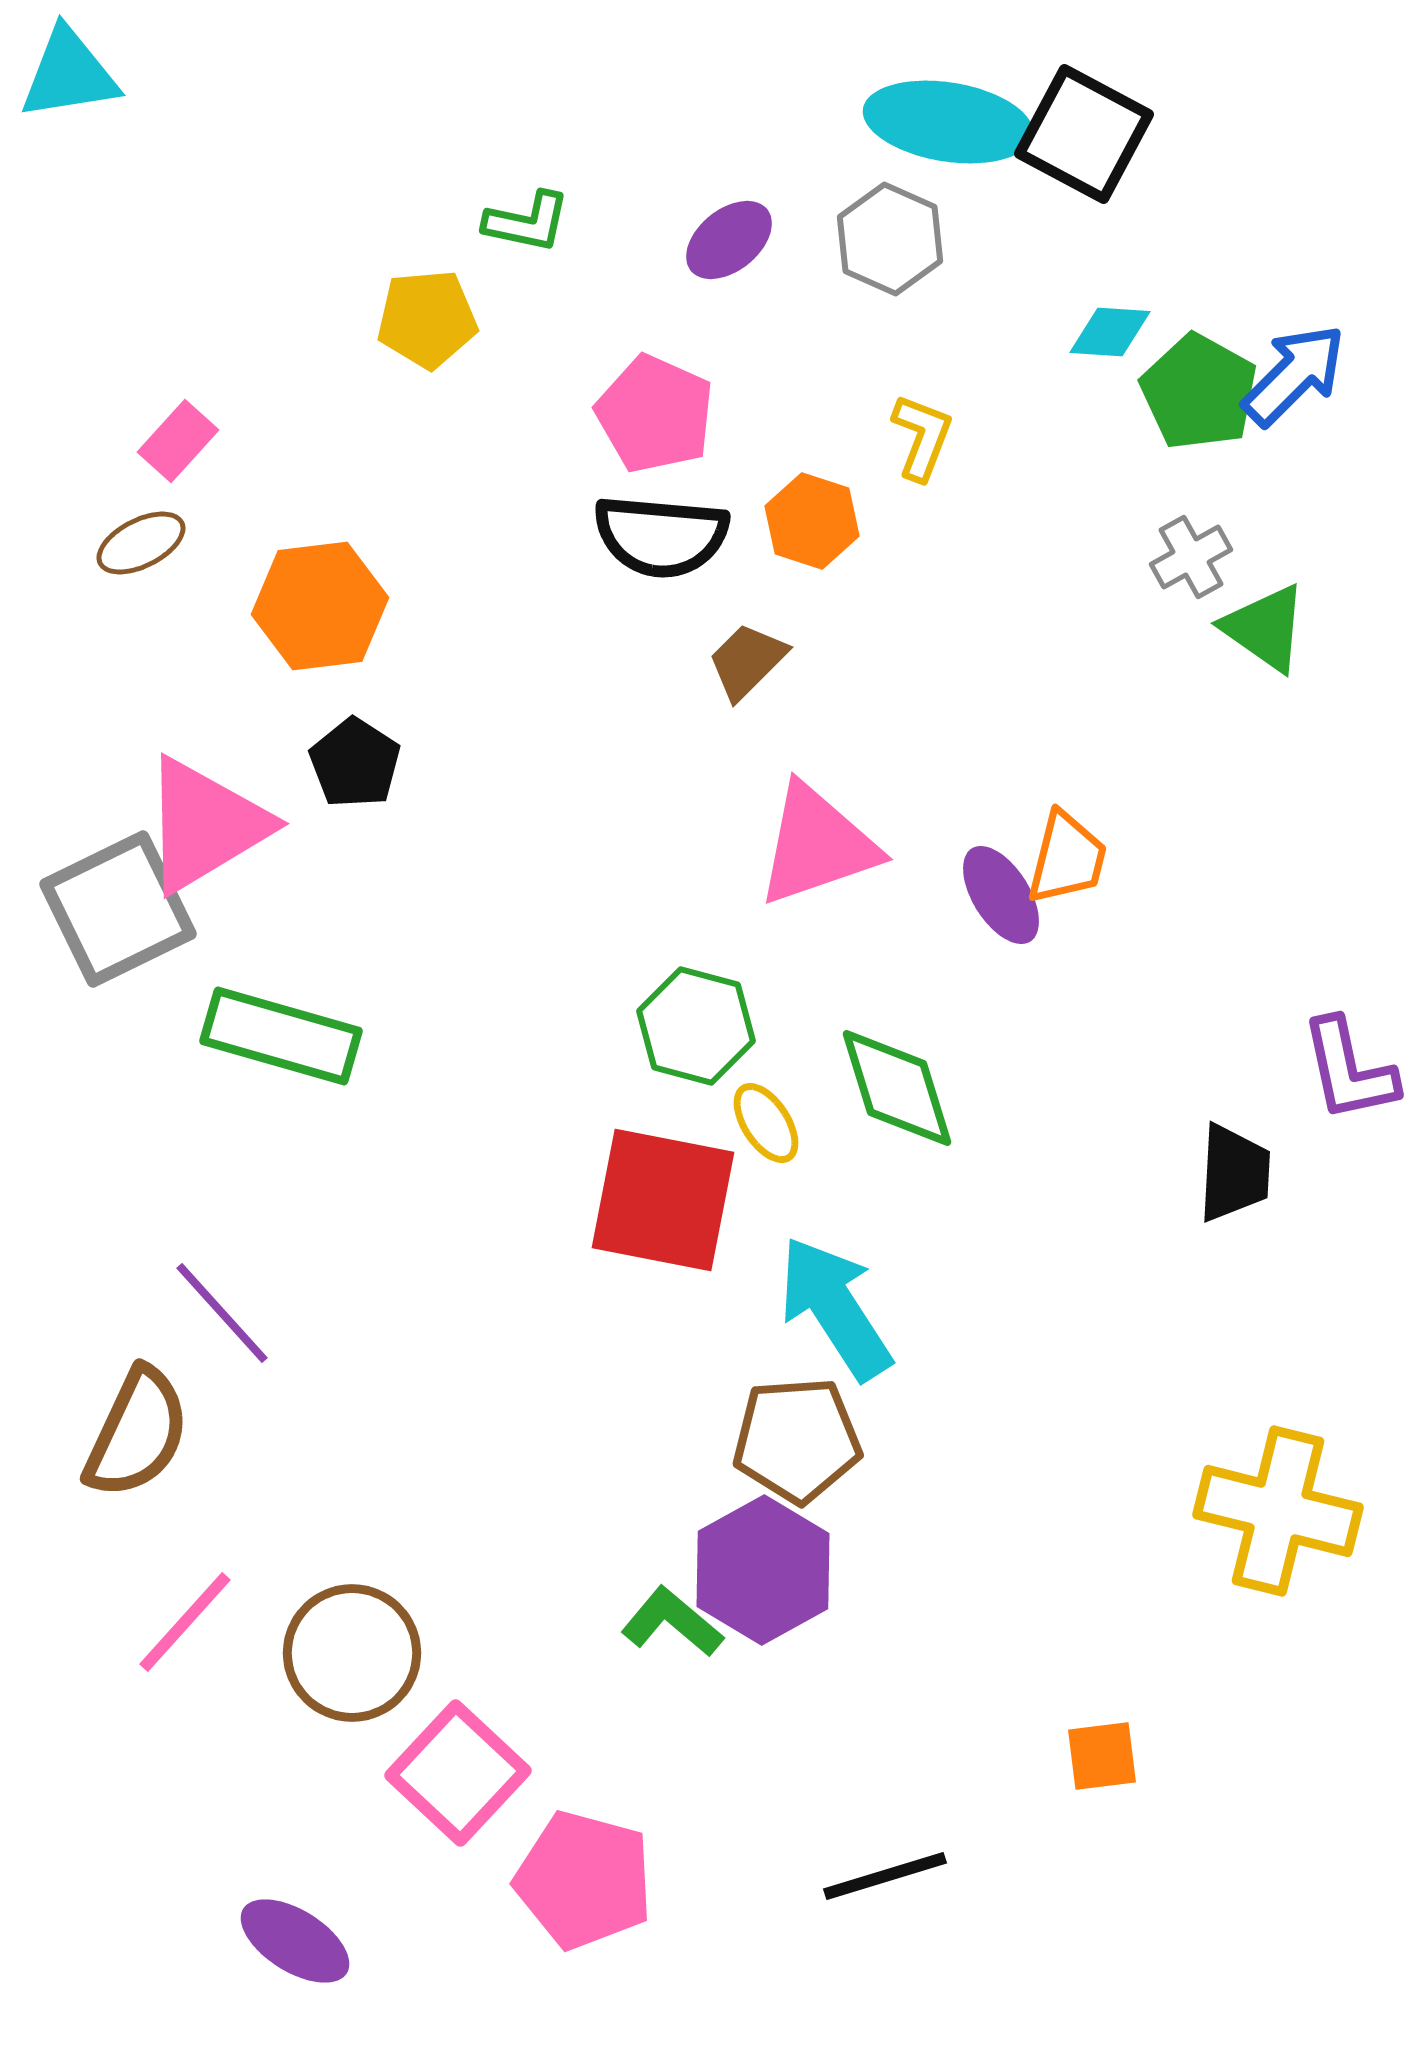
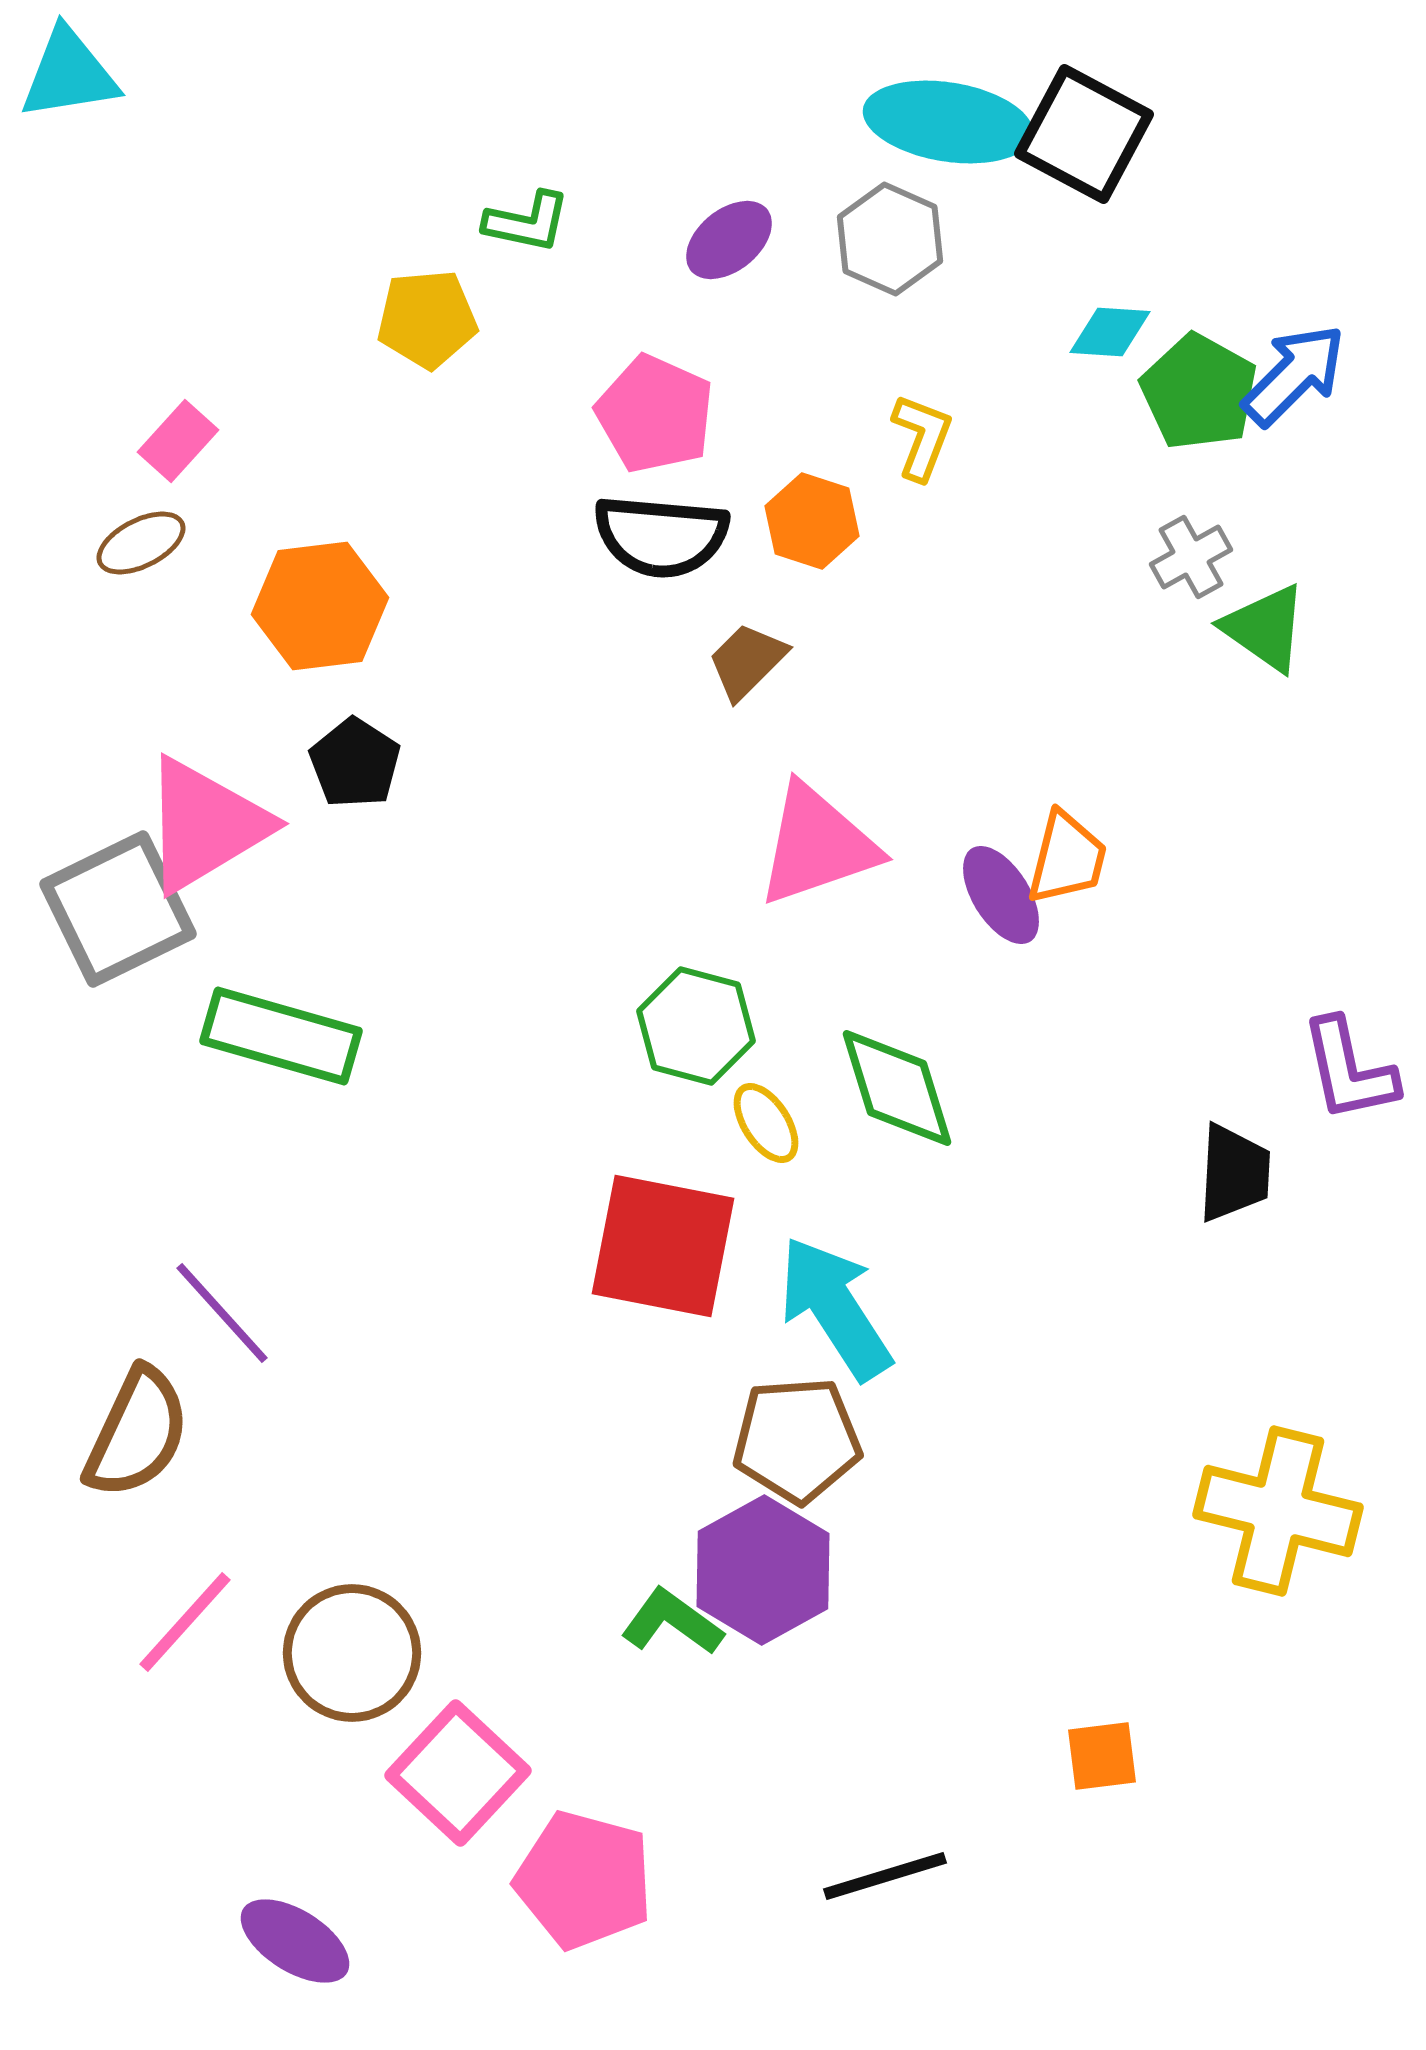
red square at (663, 1200): moved 46 px down
green L-shape at (672, 1622): rotated 4 degrees counterclockwise
